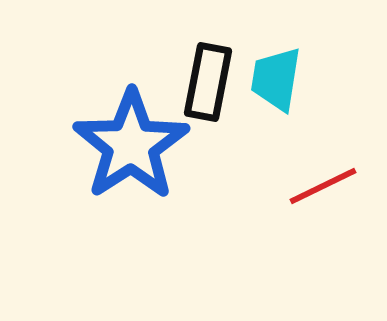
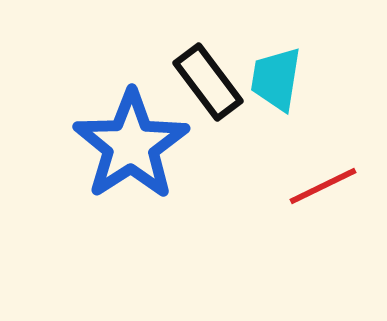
black rectangle: rotated 48 degrees counterclockwise
